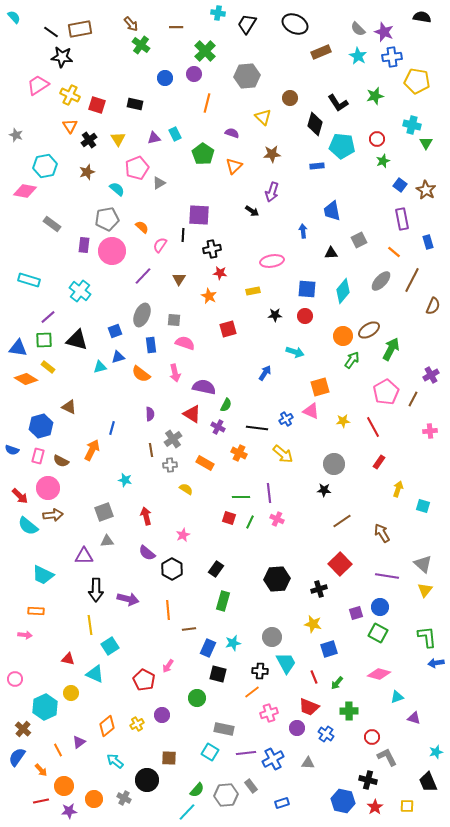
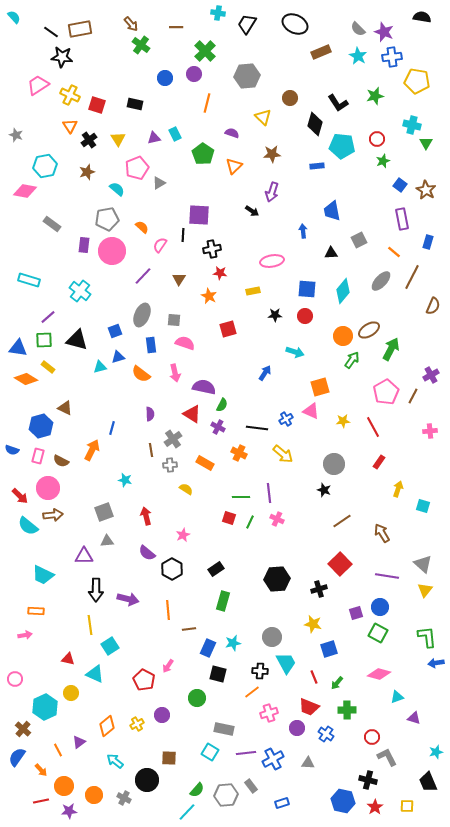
blue rectangle at (428, 242): rotated 32 degrees clockwise
brown line at (412, 280): moved 3 px up
brown line at (413, 399): moved 3 px up
green semicircle at (226, 405): moved 4 px left
brown triangle at (69, 407): moved 4 px left, 1 px down
black star at (324, 490): rotated 16 degrees clockwise
black rectangle at (216, 569): rotated 21 degrees clockwise
pink arrow at (25, 635): rotated 16 degrees counterclockwise
green cross at (349, 711): moved 2 px left, 1 px up
orange circle at (94, 799): moved 4 px up
